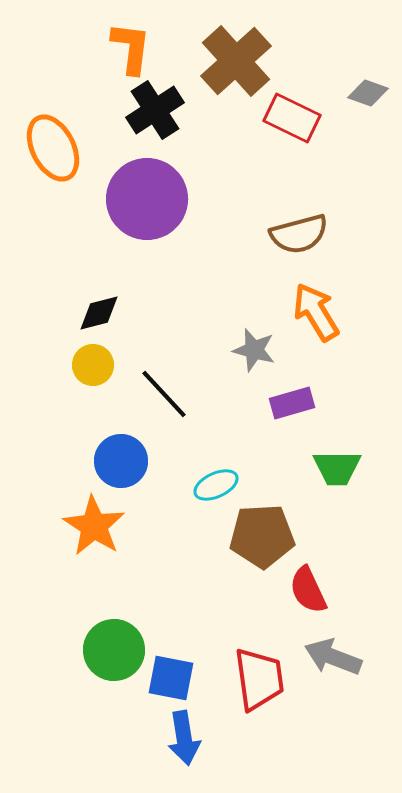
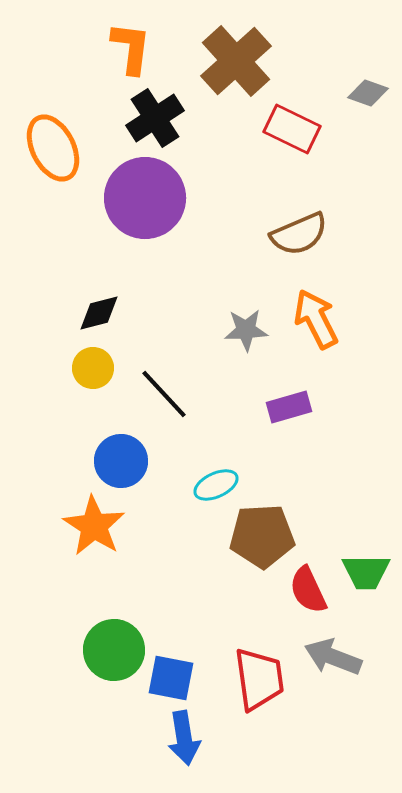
black cross: moved 8 px down
red rectangle: moved 11 px down
purple circle: moved 2 px left, 1 px up
brown semicircle: rotated 8 degrees counterclockwise
orange arrow: moved 7 px down; rotated 4 degrees clockwise
gray star: moved 8 px left, 20 px up; rotated 18 degrees counterclockwise
yellow circle: moved 3 px down
purple rectangle: moved 3 px left, 4 px down
green trapezoid: moved 29 px right, 104 px down
